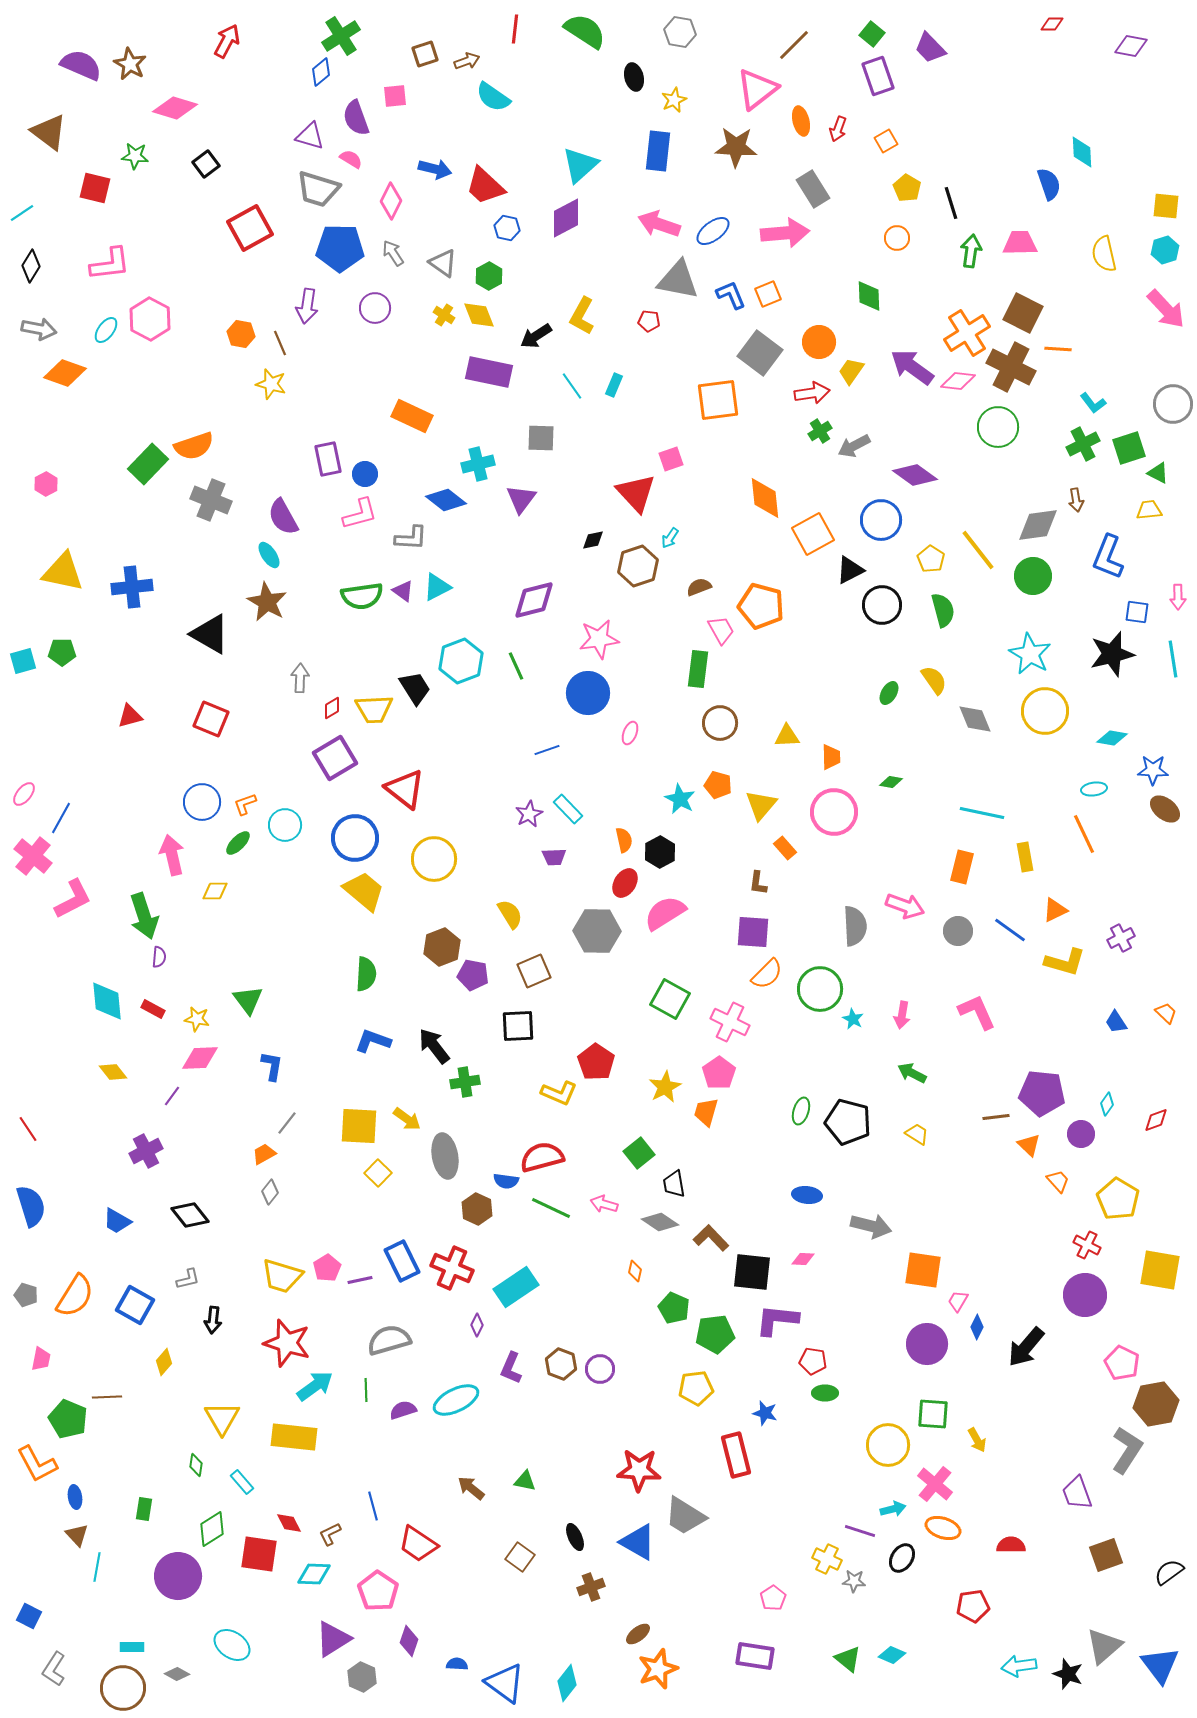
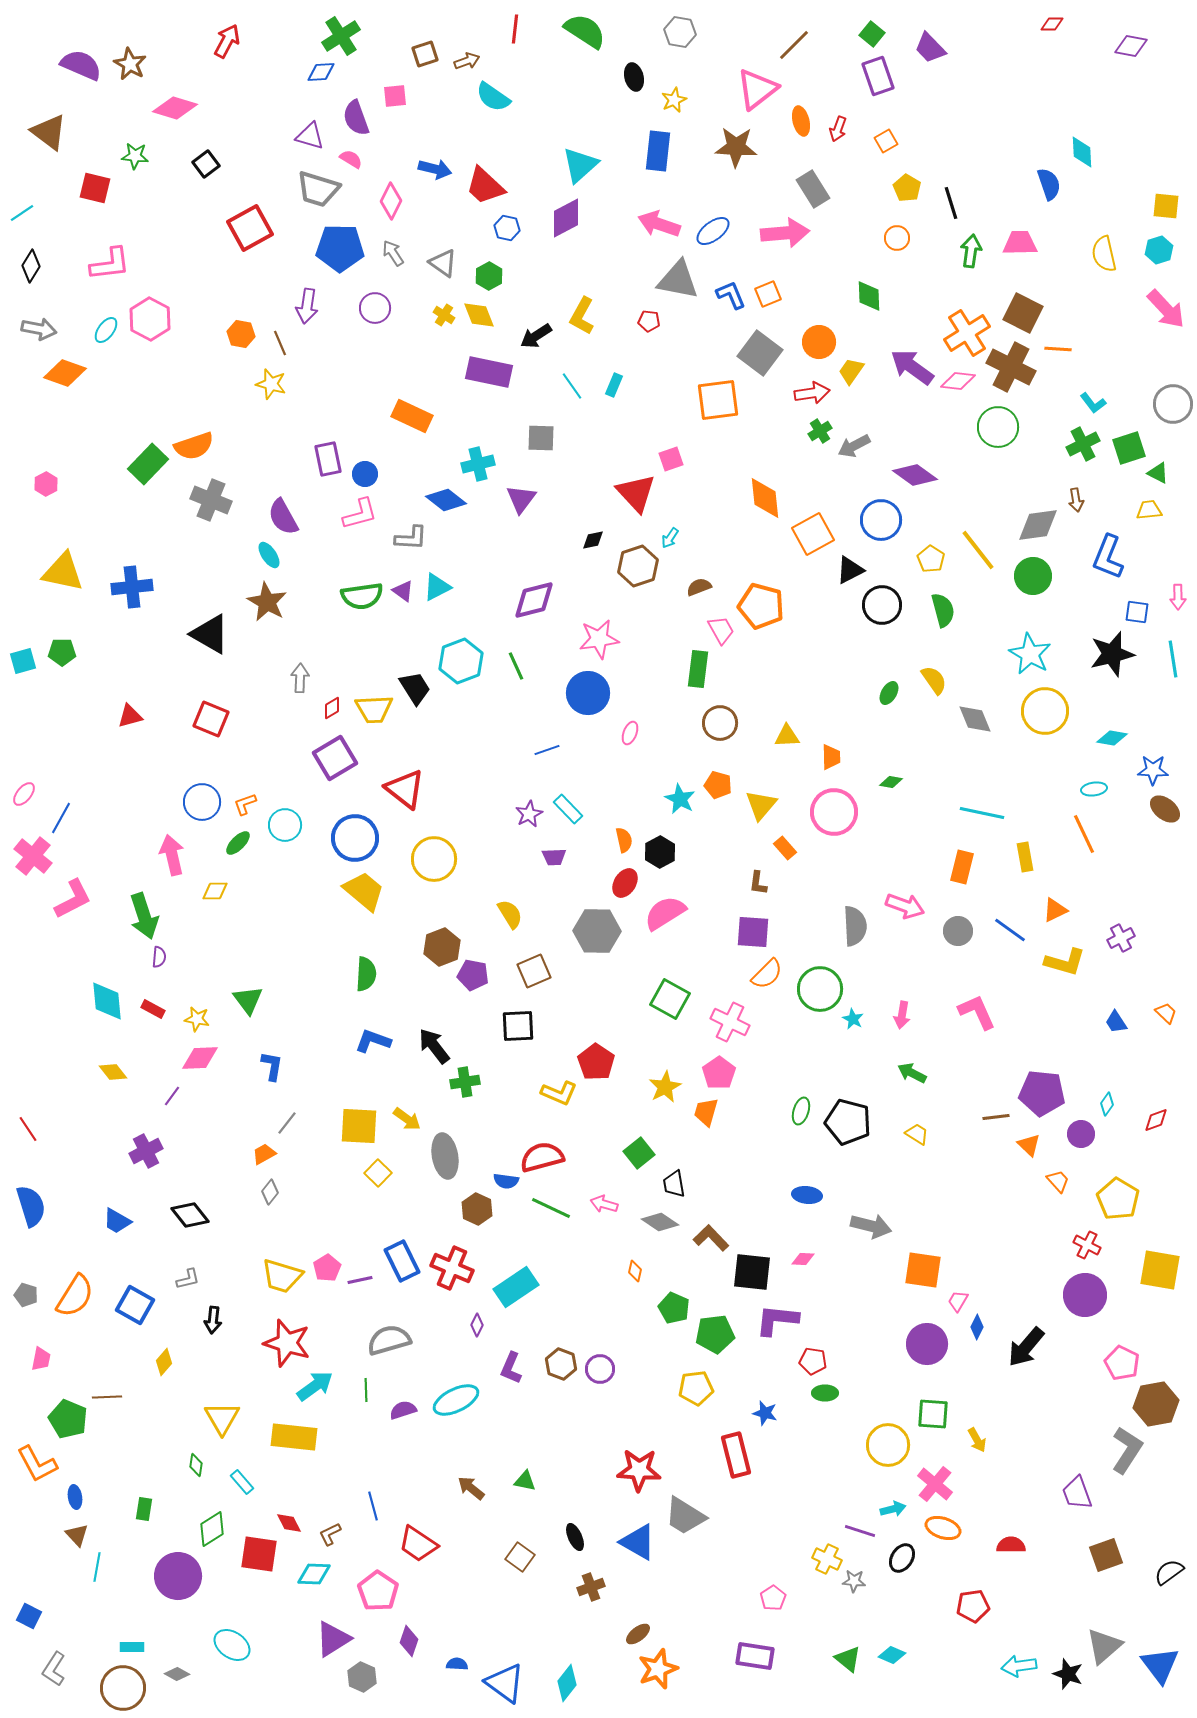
blue diamond at (321, 72): rotated 36 degrees clockwise
cyan hexagon at (1165, 250): moved 6 px left
